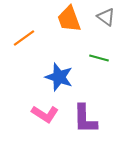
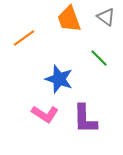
green line: rotated 30 degrees clockwise
blue star: moved 2 px down
